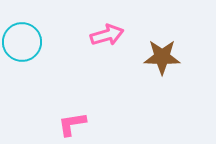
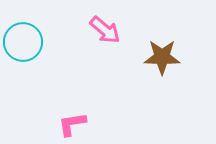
pink arrow: moved 2 px left, 5 px up; rotated 56 degrees clockwise
cyan circle: moved 1 px right
